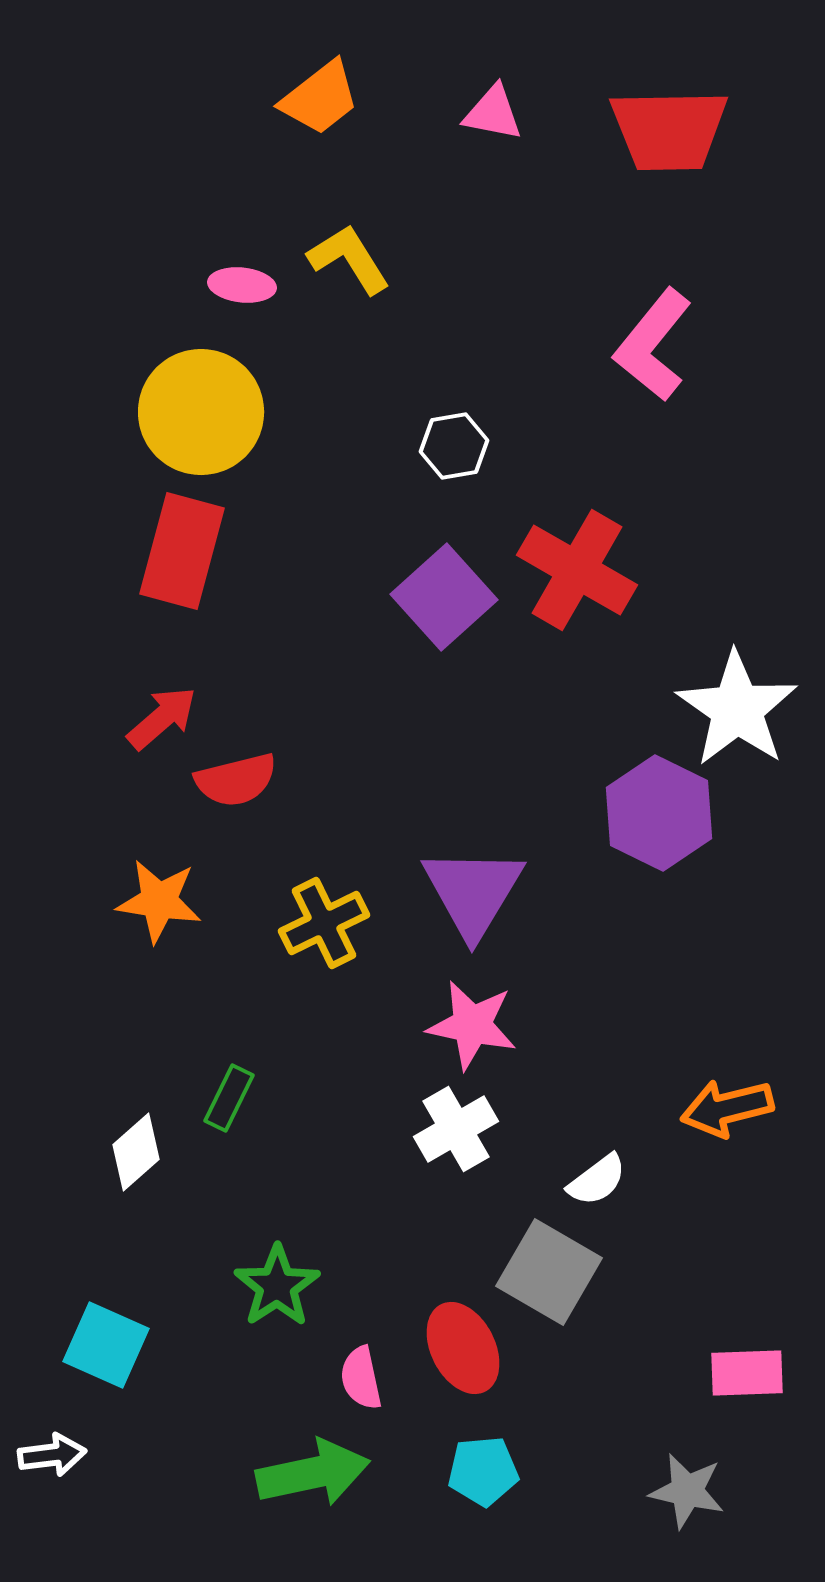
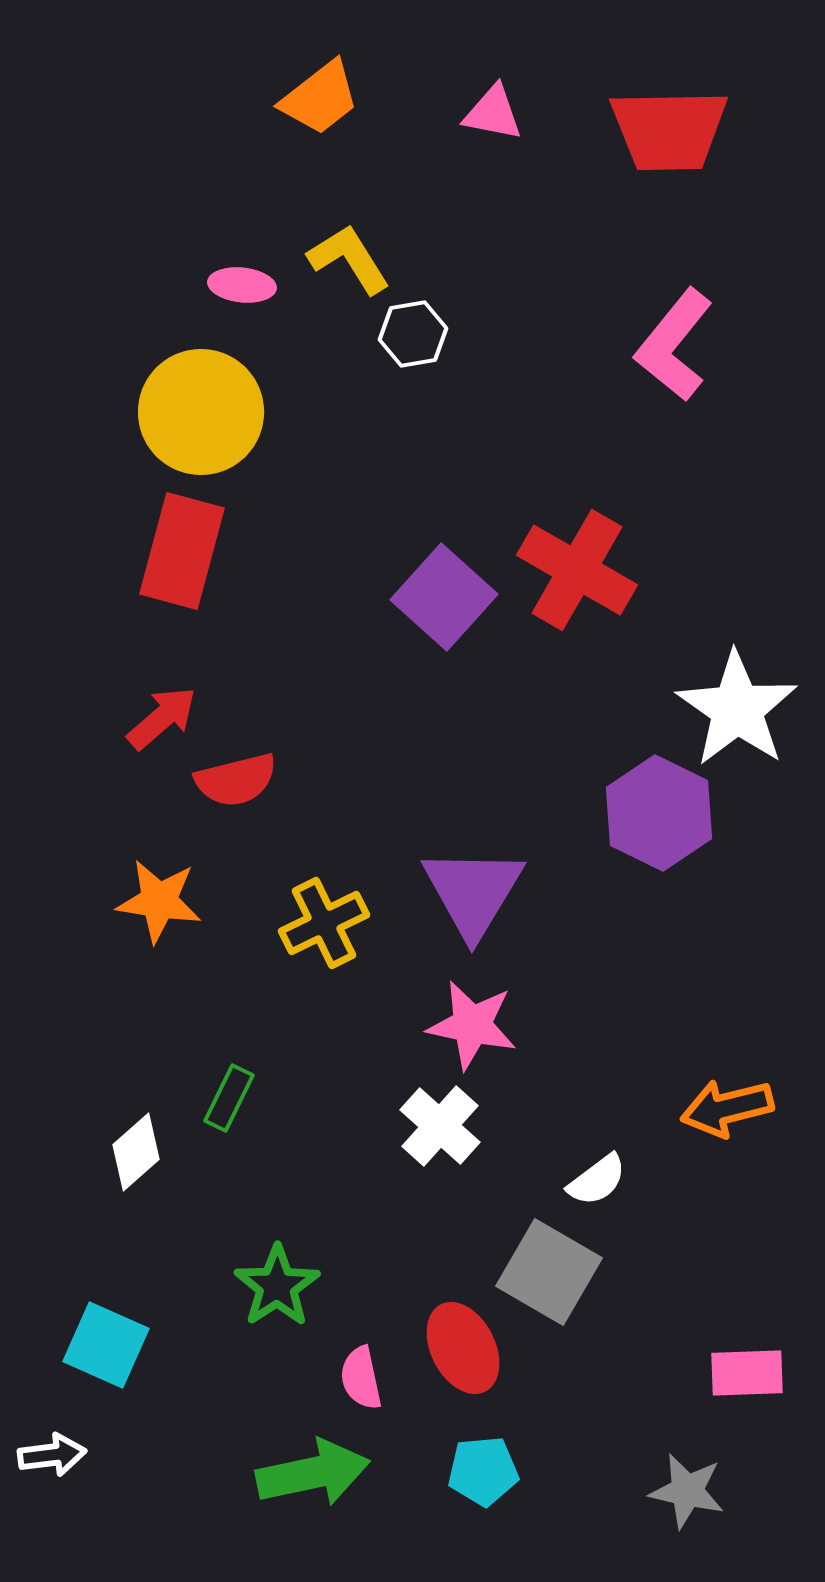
pink L-shape: moved 21 px right
white hexagon: moved 41 px left, 112 px up
purple square: rotated 6 degrees counterclockwise
white cross: moved 16 px left, 3 px up; rotated 18 degrees counterclockwise
